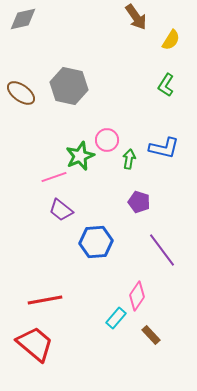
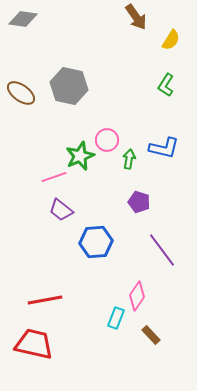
gray diamond: rotated 20 degrees clockwise
cyan rectangle: rotated 20 degrees counterclockwise
red trapezoid: moved 1 px left; rotated 27 degrees counterclockwise
